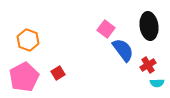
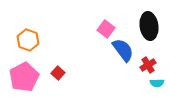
red square: rotated 16 degrees counterclockwise
